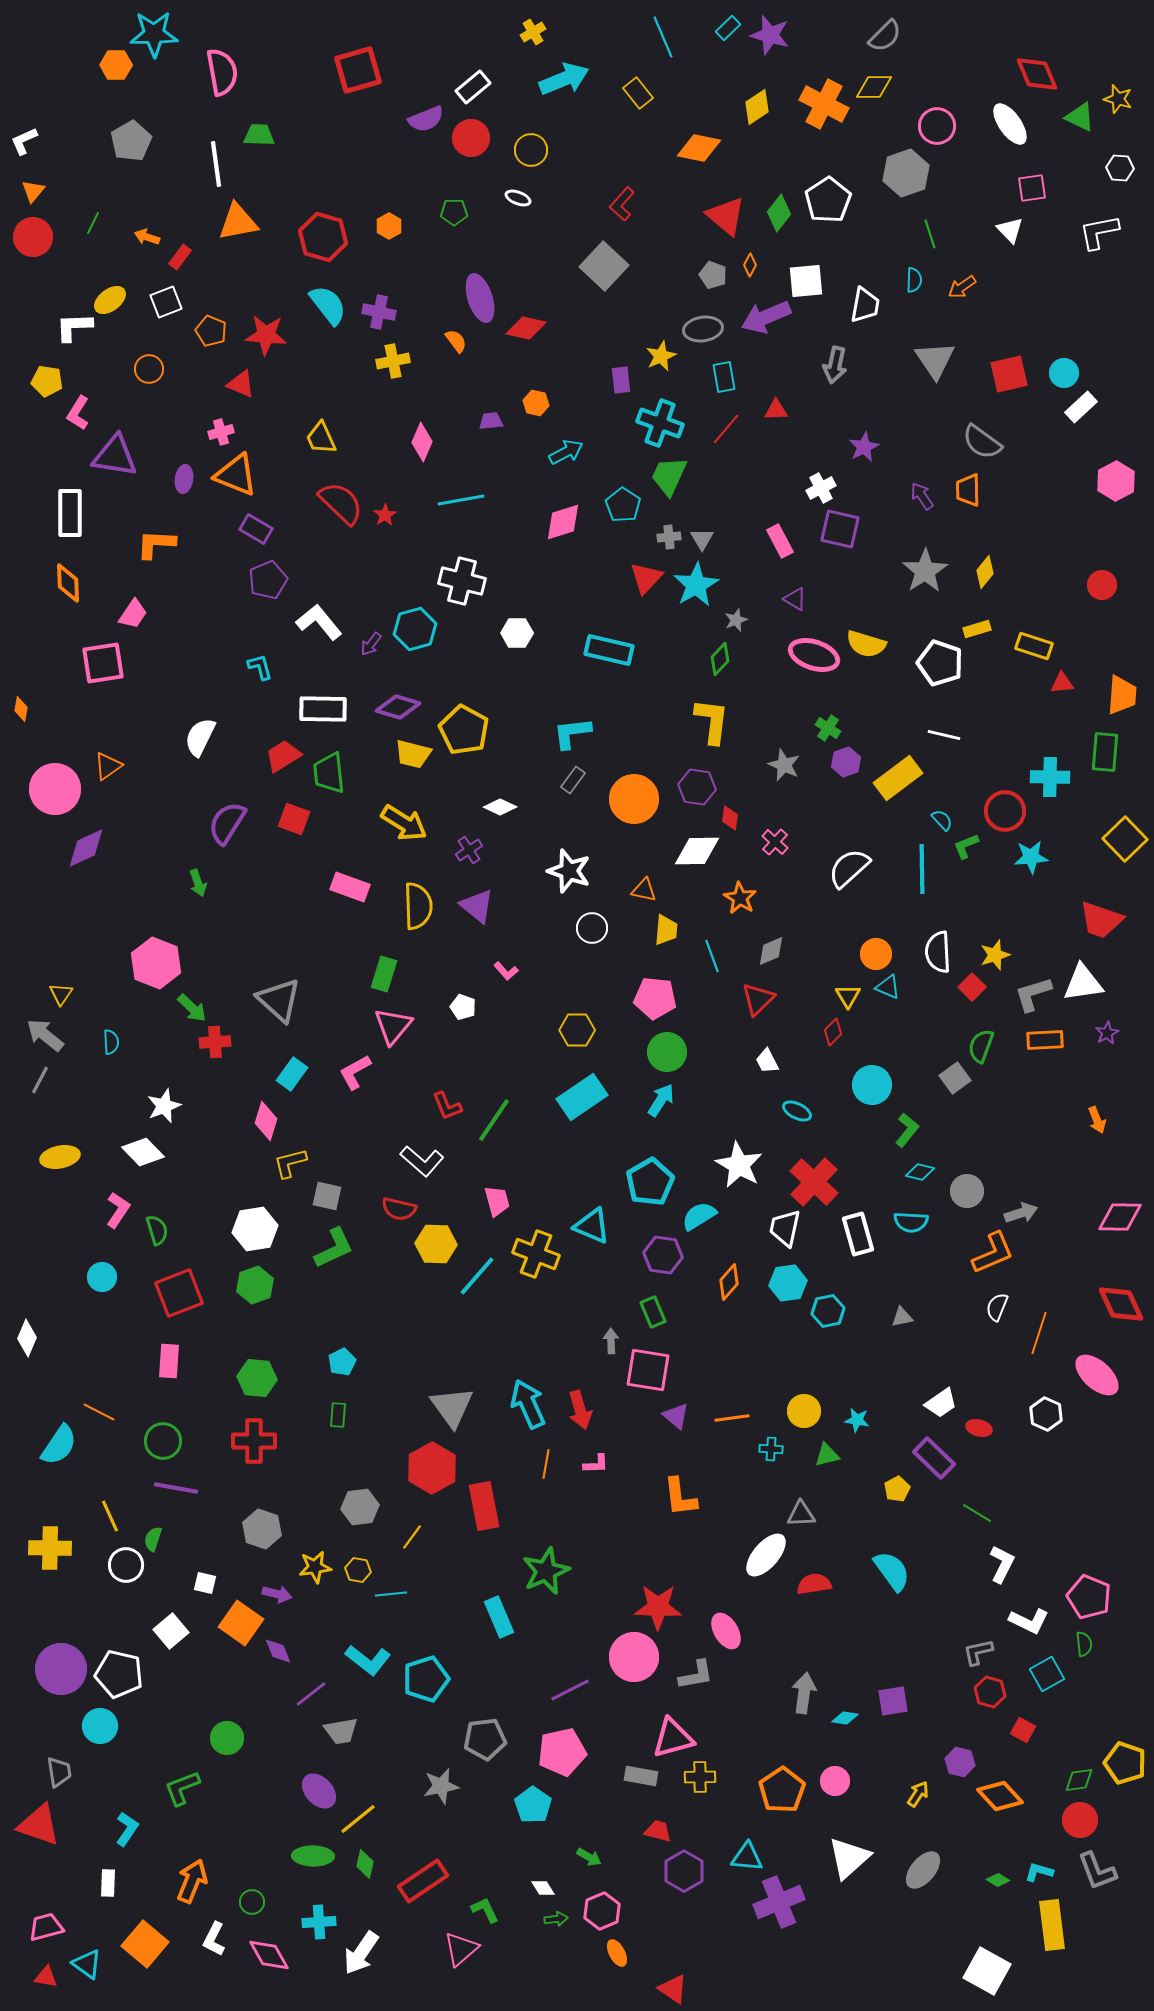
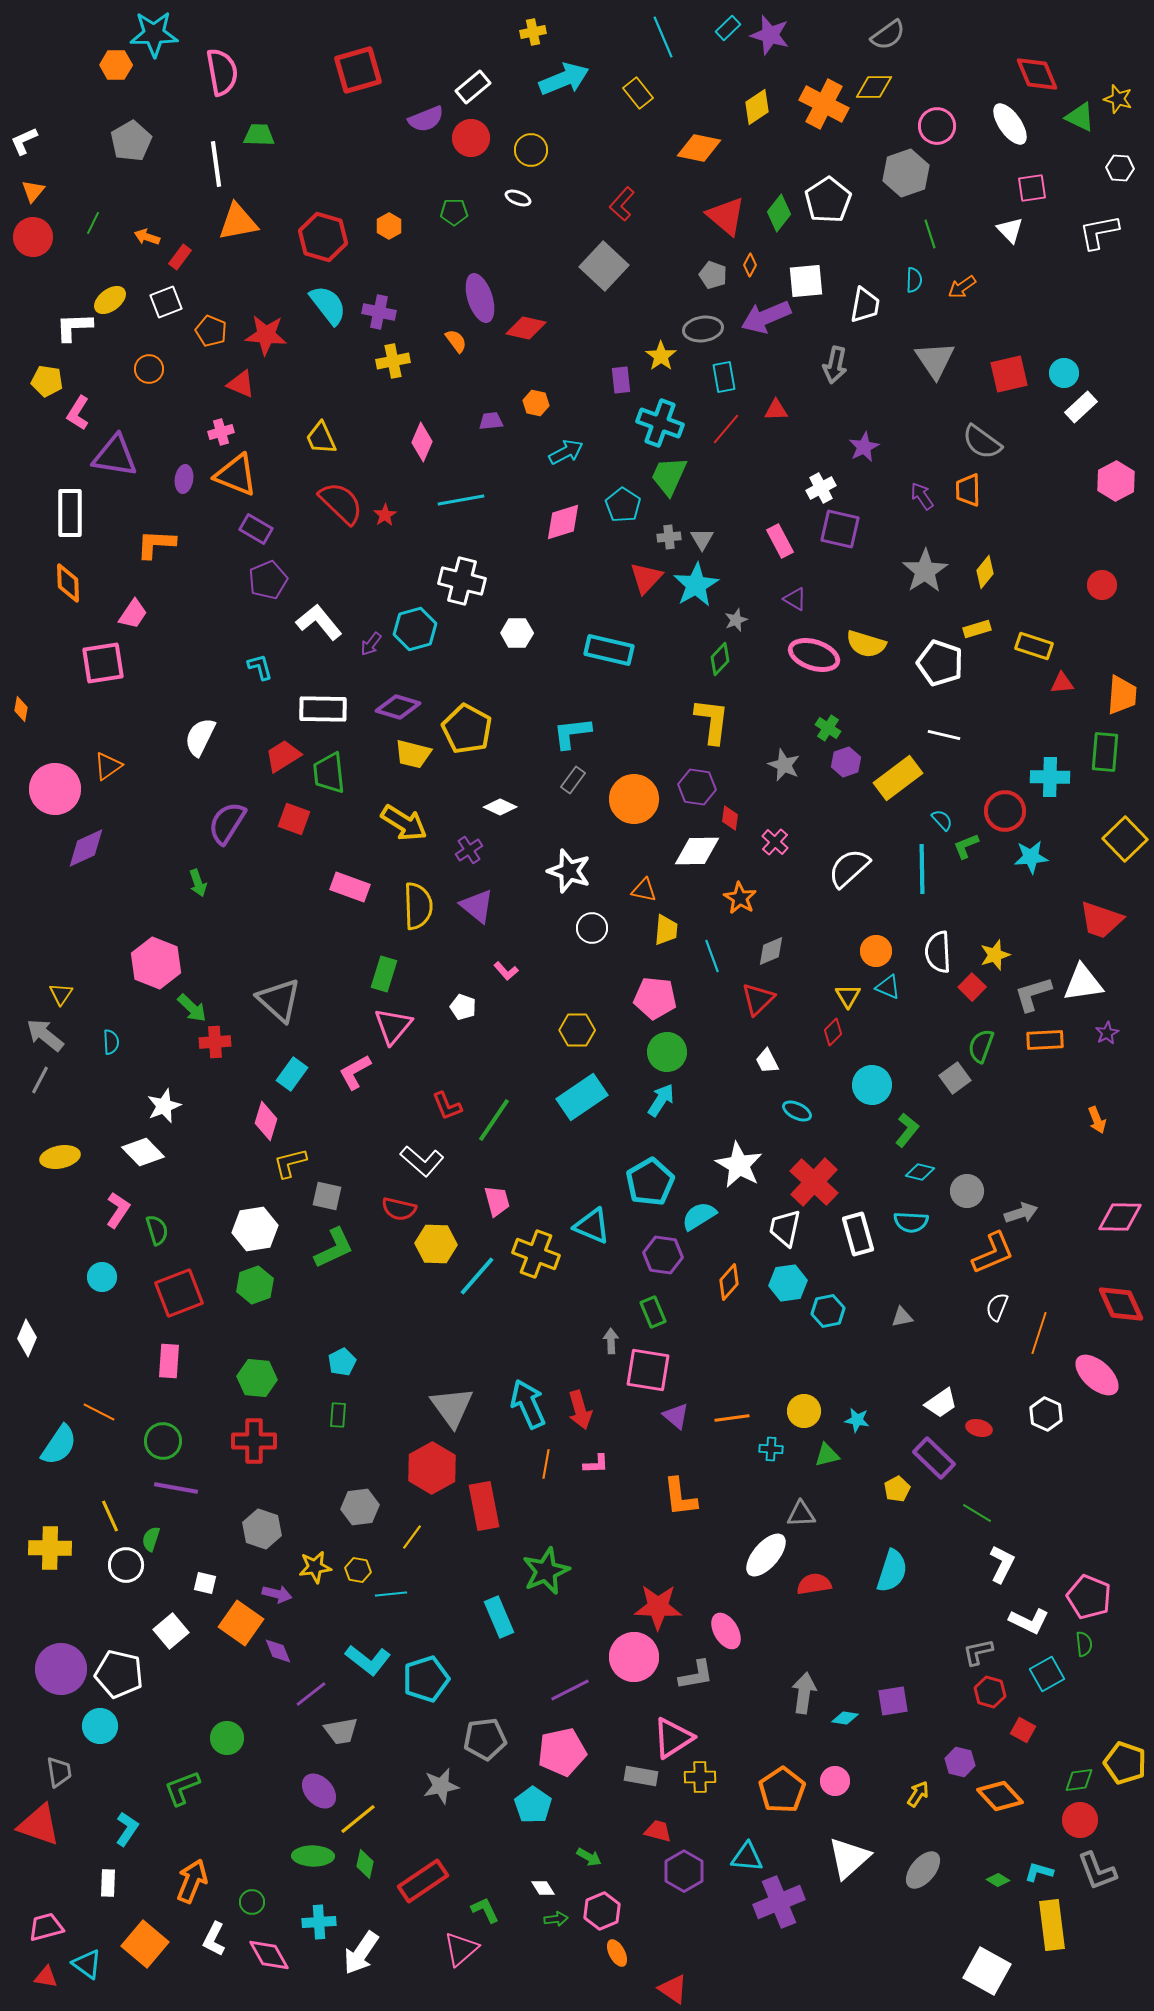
yellow cross at (533, 32): rotated 20 degrees clockwise
gray semicircle at (885, 36): moved 3 px right, 1 px up; rotated 9 degrees clockwise
yellow star at (661, 356): rotated 12 degrees counterclockwise
yellow pentagon at (464, 730): moved 3 px right, 1 px up
orange circle at (876, 954): moved 3 px up
green semicircle at (153, 1539): moved 2 px left
cyan semicircle at (892, 1571): rotated 54 degrees clockwise
pink triangle at (673, 1738): rotated 18 degrees counterclockwise
